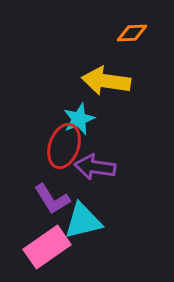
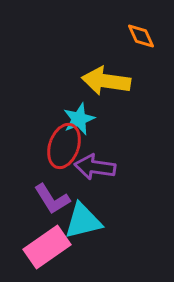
orange diamond: moved 9 px right, 3 px down; rotated 68 degrees clockwise
